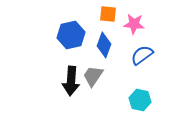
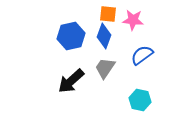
pink star: moved 1 px left, 4 px up
blue hexagon: moved 1 px down
blue diamond: moved 9 px up
gray trapezoid: moved 12 px right, 8 px up
black arrow: rotated 44 degrees clockwise
